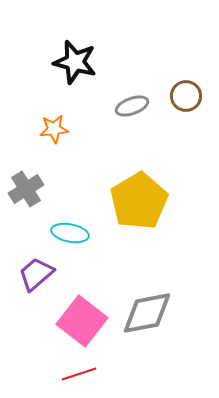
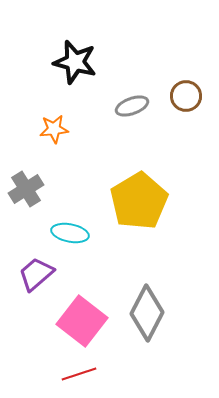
gray diamond: rotated 52 degrees counterclockwise
